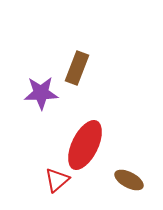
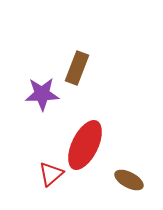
purple star: moved 1 px right, 1 px down
red triangle: moved 6 px left, 6 px up
